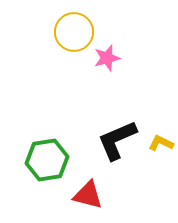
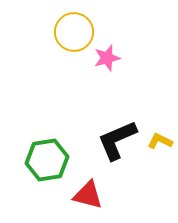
yellow L-shape: moved 1 px left, 2 px up
